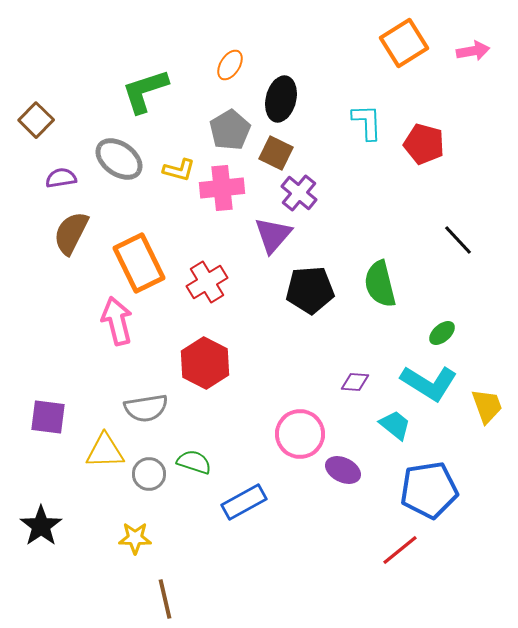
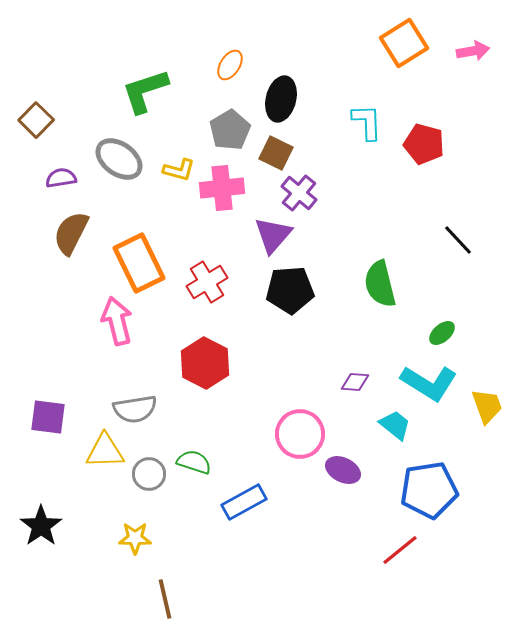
black pentagon at (310, 290): moved 20 px left
gray semicircle at (146, 408): moved 11 px left, 1 px down
